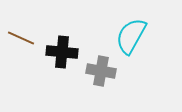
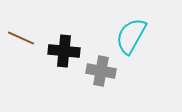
black cross: moved 2 px right, 1 px up
